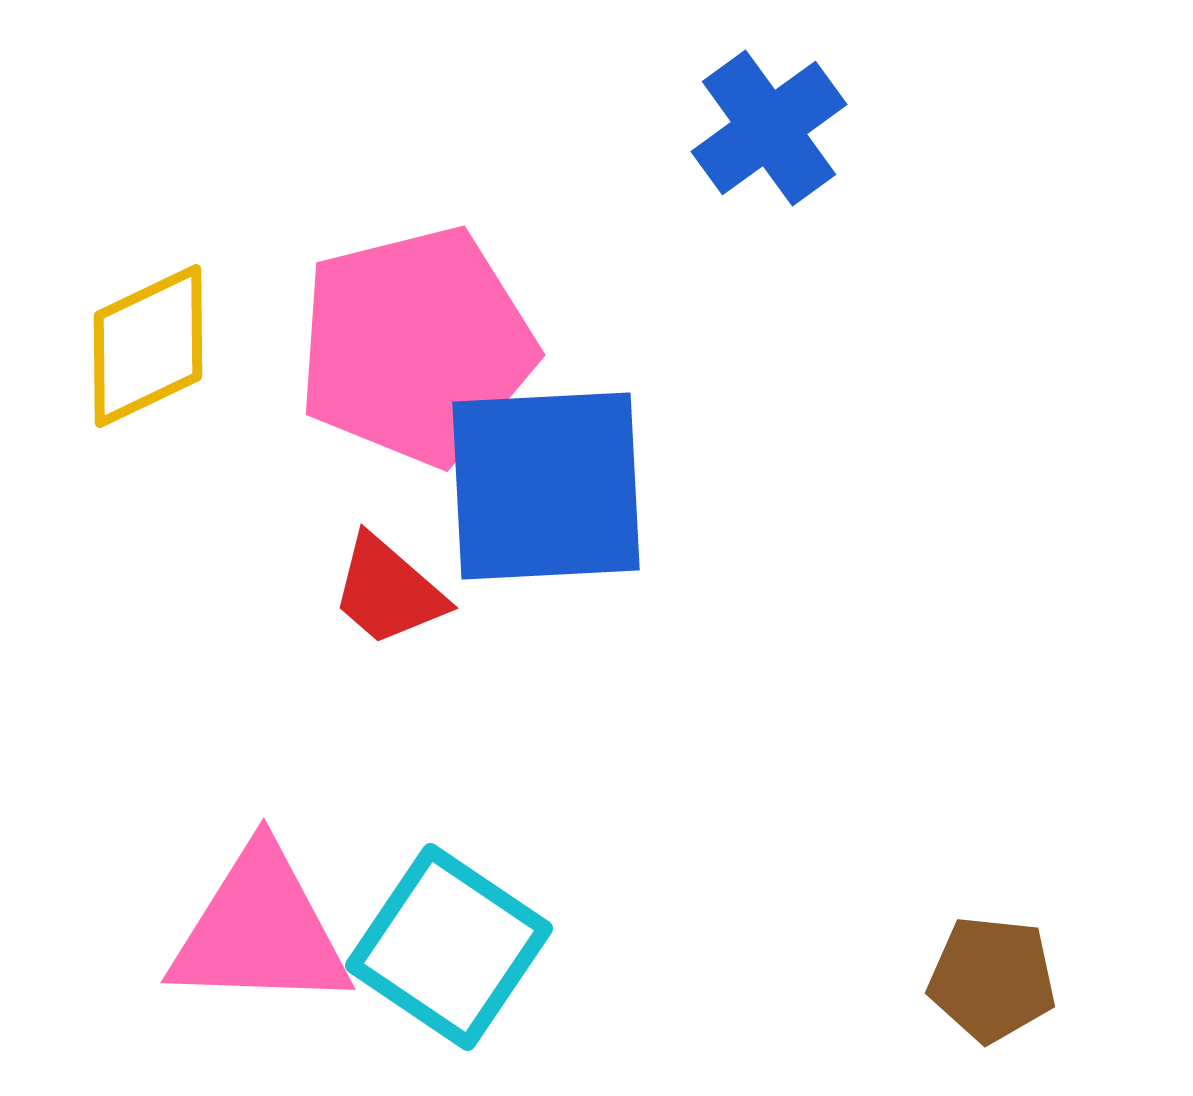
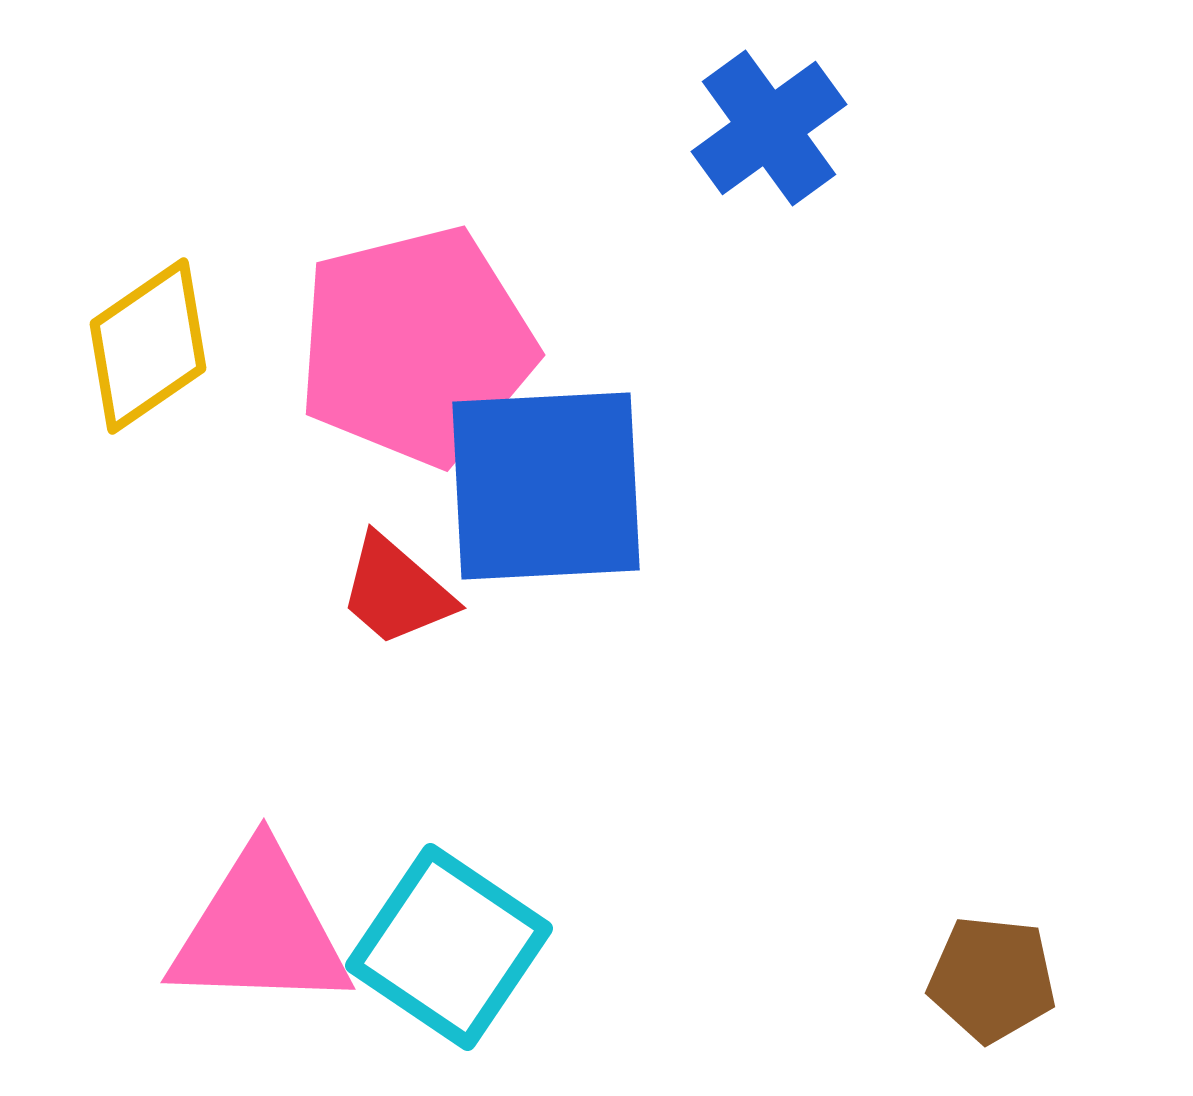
yellow diamond: rotated 9 degrees counterclockwise
red trapezoid: moved 8 px right
